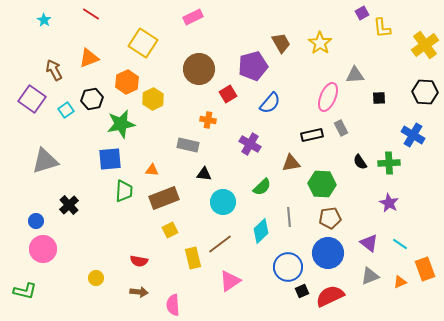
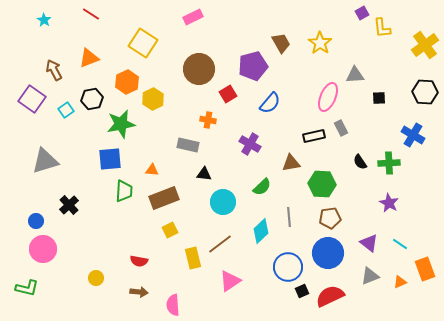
black rectangle at (312, 135): moved 2 px right, 1 px down
green L-shape at (25, 291): moved 2 px right, 3 px up
